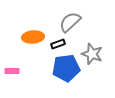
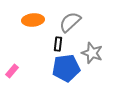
orange ellipse: moved 17 px up
black rectangle: rotated 64 degrees counterclockwise
gray star: moved 1 px up
pink rectangle: rotated 48 degrees counterclockwise
